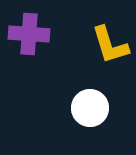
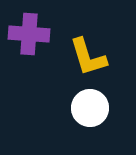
yellow L-shape: moved 22 px left, 12 px down
